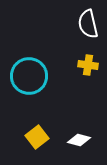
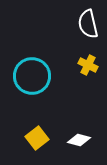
yellow cross: rotated 18 degrees clockwise
cyan circle: moved 3 px right
yellow square: moved 1 px down
